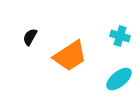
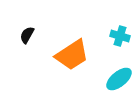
black semicircle: moved 3 px left, 2 px up
orange trapezoid: moved 2 px right, 1 px up
